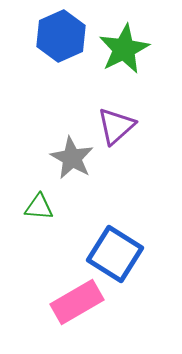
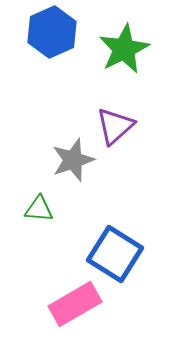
blue hexagon: moved 9 px left, 4 px up
purple triangle: moved 1 px left
gray star: moved 1 px right, 2 px down; rotated 24 degrees clockwise
green triangle: moved 2 px down
pink rectangle: moved 2 px left, 2 px down
